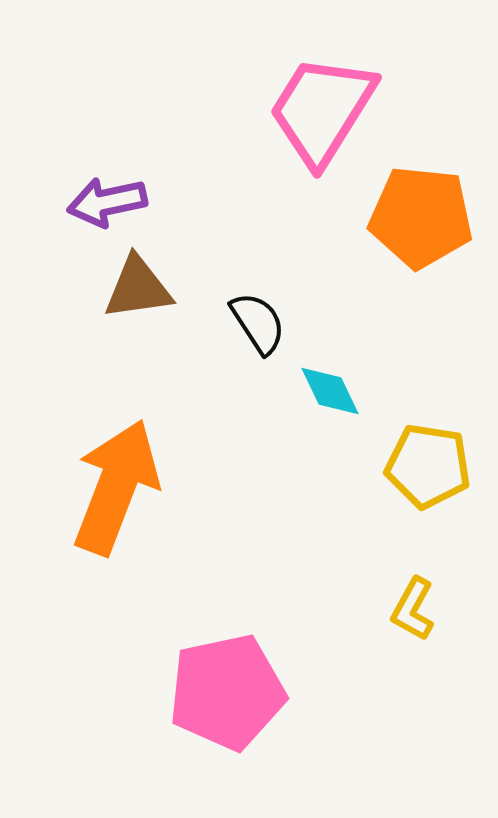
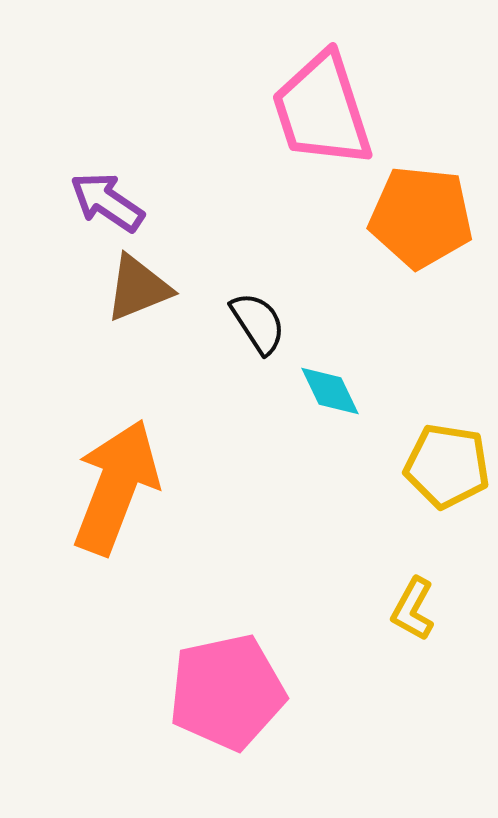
pink trapezoid: rotated 50 degrees counterclockwise
purple arrow: rotated 46 degrees clockwise
brown triangle: rotated 14 degrees counterclockwise
yellow pentagon: moved 19 px right
